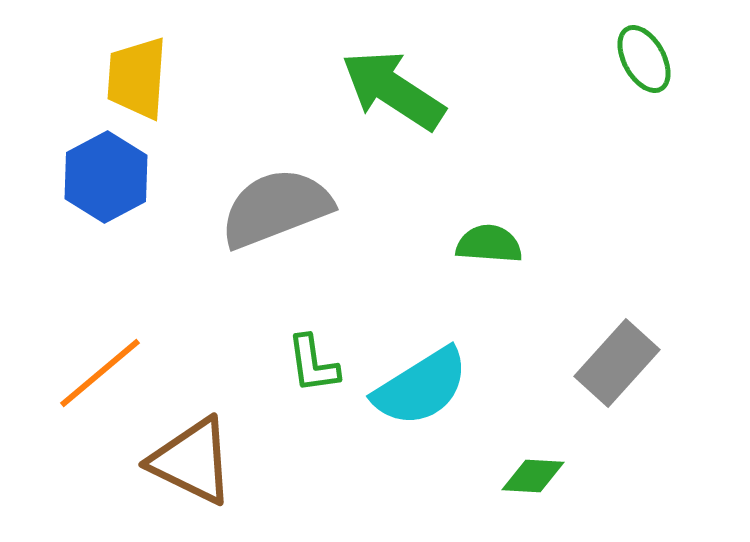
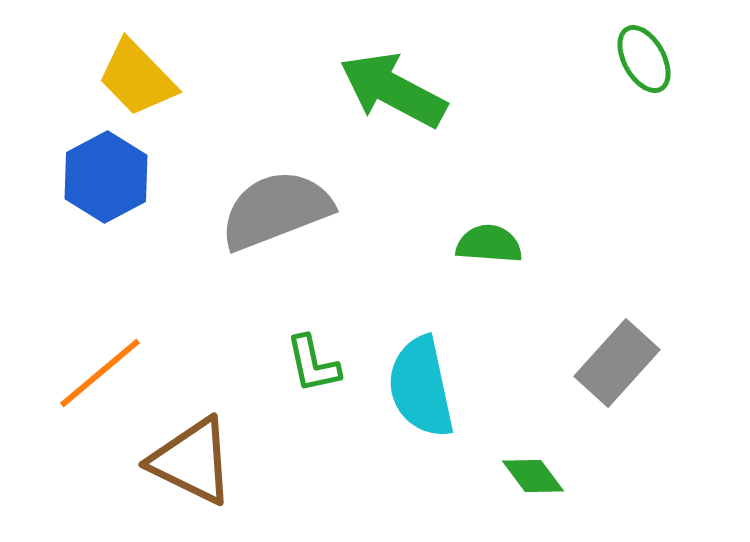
yellow trapezoid: rotated 48 degrees counterclockwise
green arrow: rotated 5 degrees counterclockwise
gray semicircle: moved 2 px down
green L-shape: rotated 4 degrees counterclockwise
cyan semicircle: rotated 110 degrees clockwise
green diamond: rotated 50 degrees clockwise
